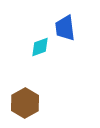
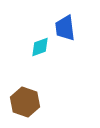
brown hexagon: moved 1 px up; rotated 12 degrees counterclockwise
